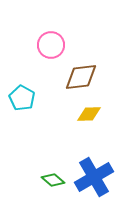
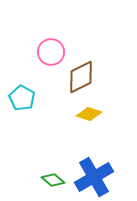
pink circle: moved 7 px down
brown diamond: rotated 20 degrees counterclockwise
yellow diamond: rotated 20 degrees clockwise
